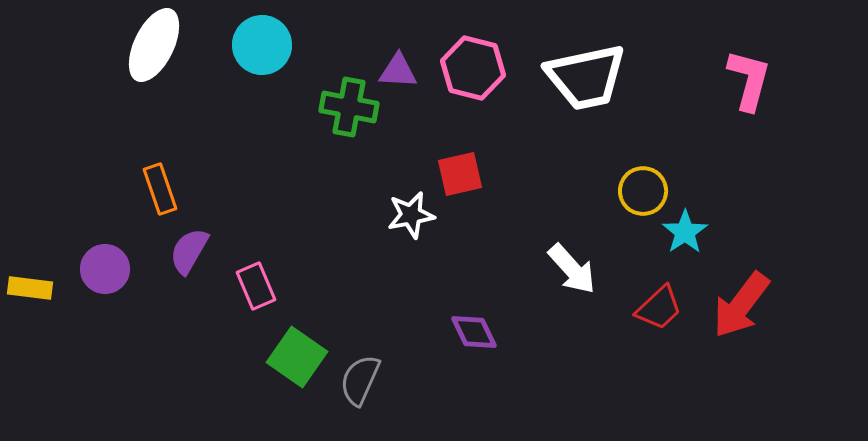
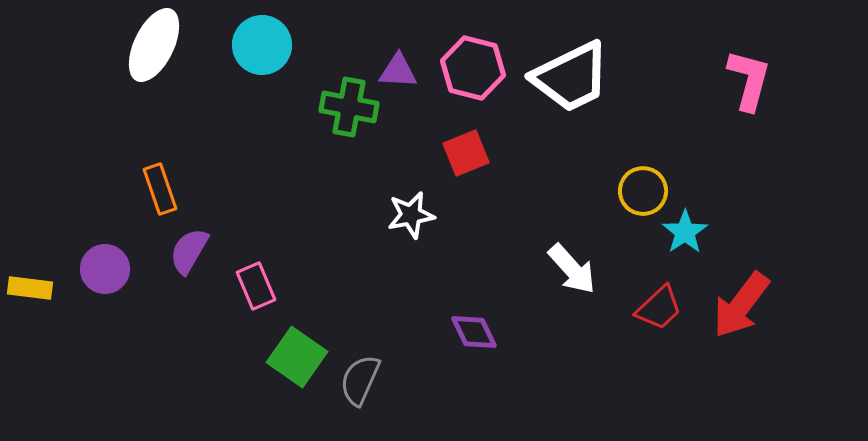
white trapezoid: moved 15 px left; rotated 14 degrees counterclockwise
red square: moved 6 px right, 21 px up; rotated 9 degrees counterclockwise
